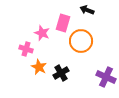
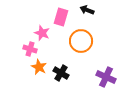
pink rectangle: moved 2 px left, 6 px up
pink cross: moved 4 px right
black cross: rotated 28 degrees counterclockwise
